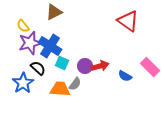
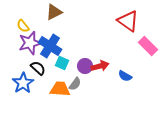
pink rectangle: moved 2 px left, 21 px up
